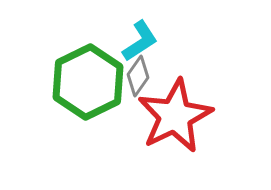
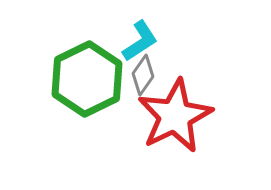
gray diamond: moved 5 px right, 1 px up
green hexagon: moved 1 px left, 3 px up
